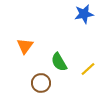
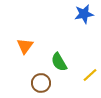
yellow line: moved 2 px right, 6 px down
